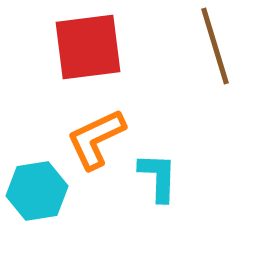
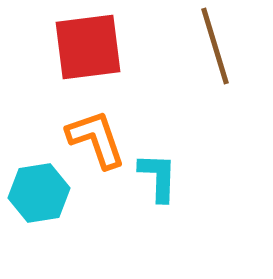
orange L-shape: rotated 96 degrees clockwise
cyan hexagon: moved 2 px right, 2 px down
